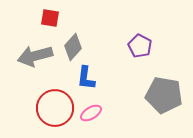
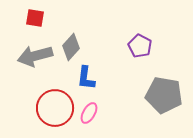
red square: moved 15 px left
gray diamond: moved 2 px left
pink ellipse: moved 2 px left; rotated 30 degrees counterclockwise
